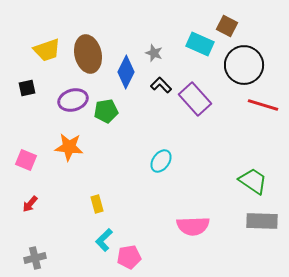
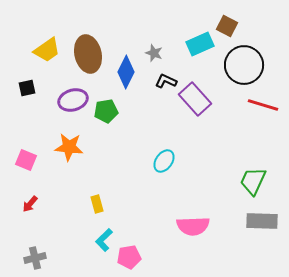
cyan rectangle: rotated 48 degrees counterclockwise
yellow trapezoid: rotated 16 degrees counterclockwise
black L-shape: moved 5 px right, 4 px up; rotated 20 degrees counterclockwise
cyan ellipse: moved 3 px right
green trapezoid: rotated 100 degrees counterclockwise
